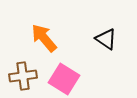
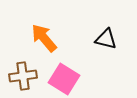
black triangle: rotated 20 degrees counterclockwise
